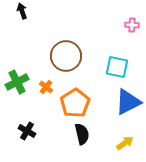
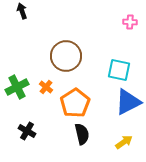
pink cross: moved 2 px left, 3 px up
cyan square: moved 2 px right, 3 px down
green cross: moved 5 px down
yellow arrow: moved 1 px left, 1 px up
